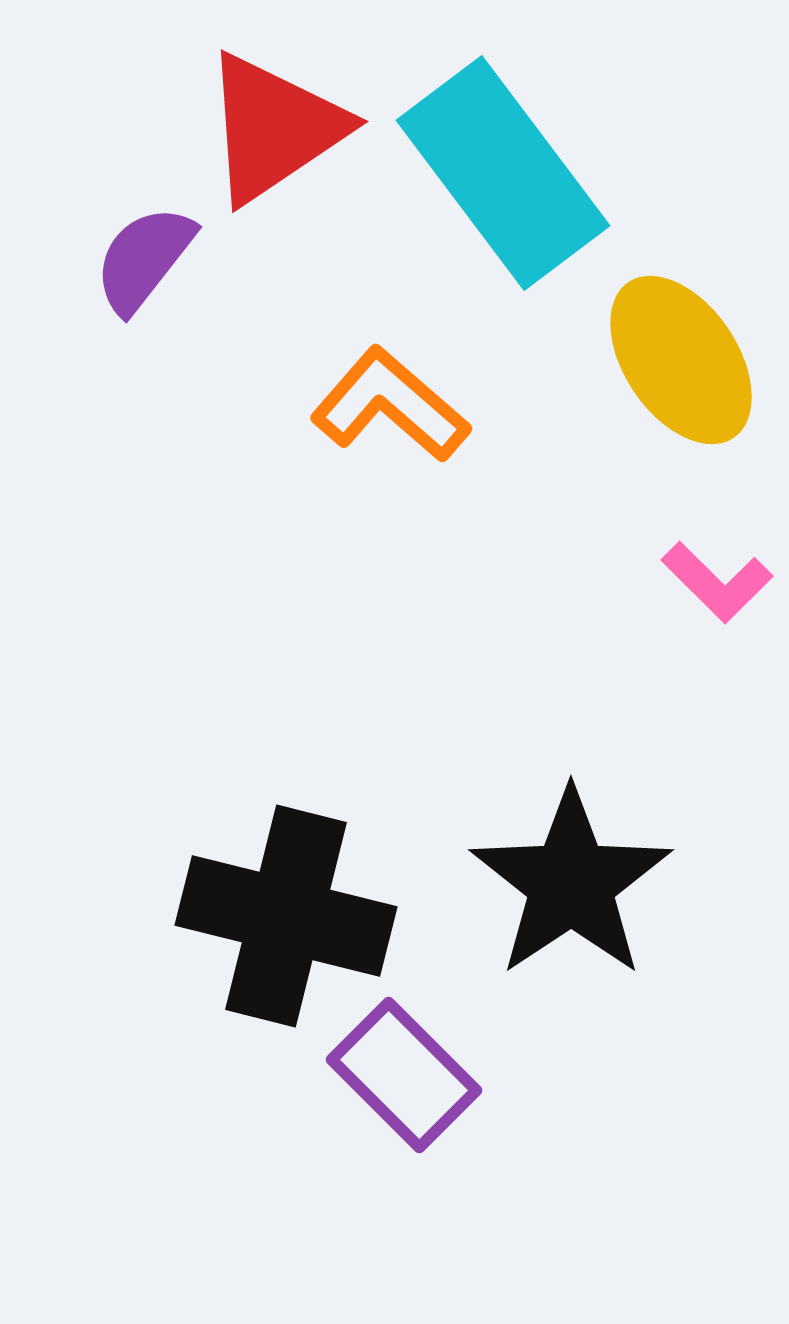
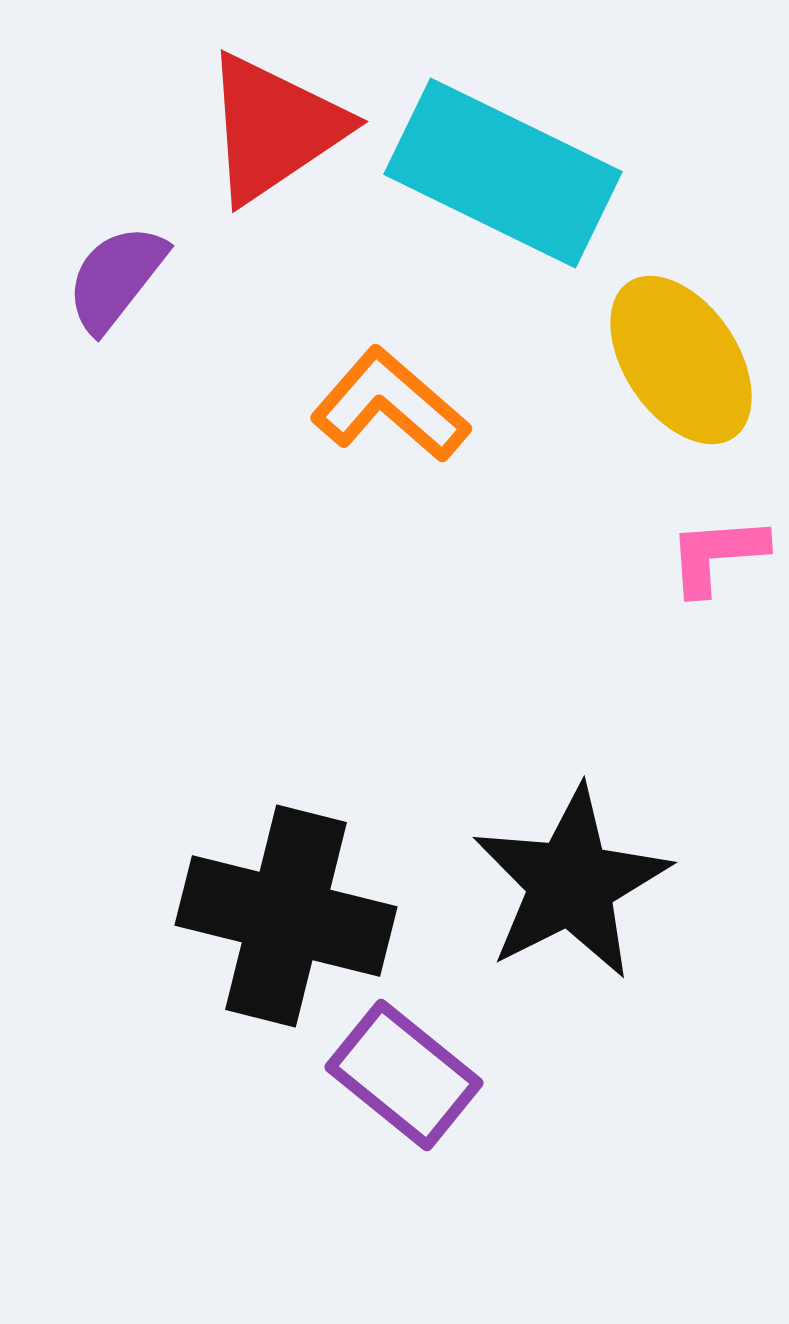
cyan rectangle: rotated 27 degrees counterclockwise
purple semicircle: moved 28 px left, 19 px down
pink L-shape: moved 27 px up; rotated 131 degrees clockwise
black star: rotated 7 degrees clockwise
purple rectangle: rotated 6 degrees counterclockwise
